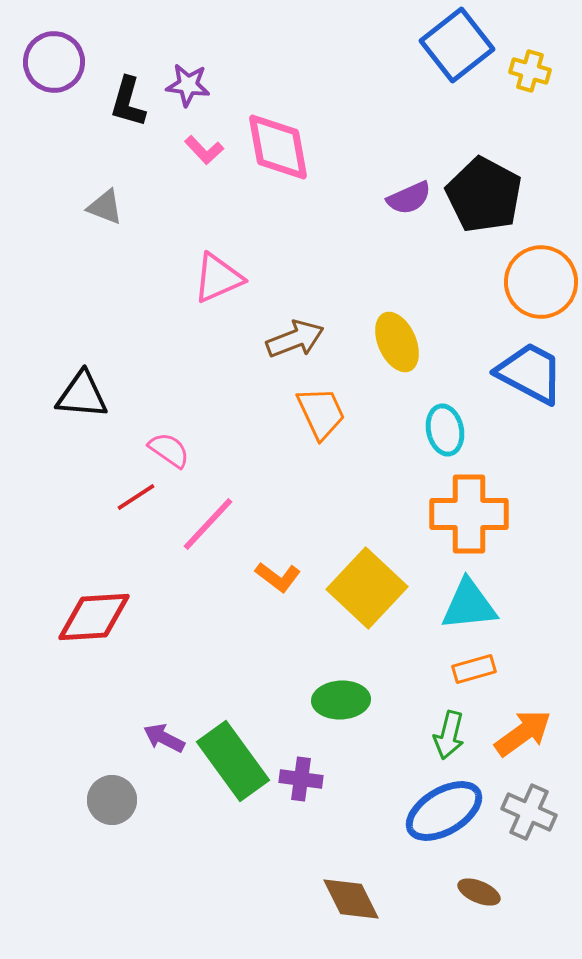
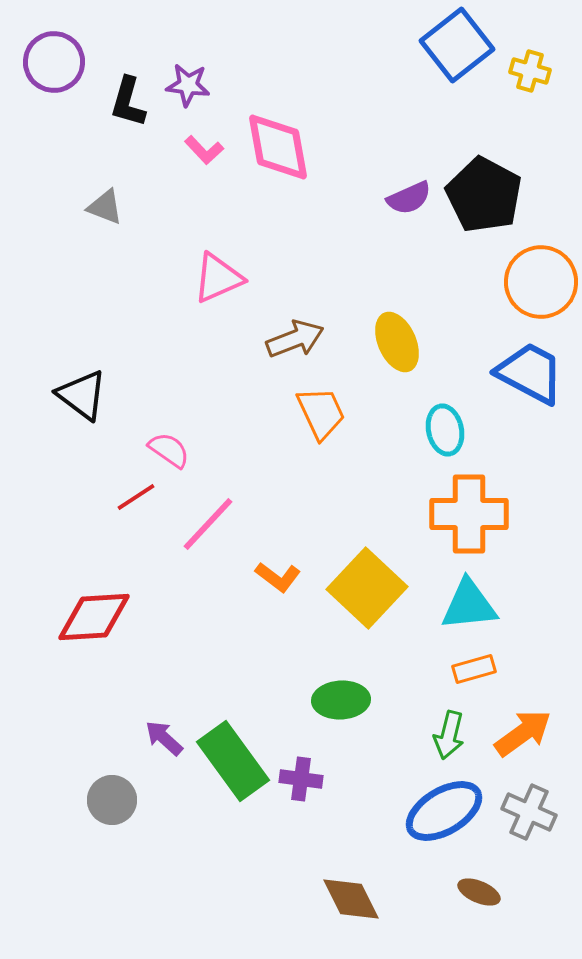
black triangle: rotated 32 degrees clockwise
purple arrow: rotated 15 degrees clockwise
